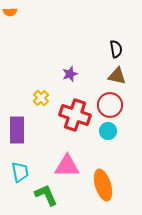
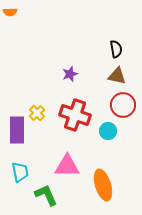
yellow cross: moved 4 px left, 15 px down
red circle: moved 13 px right
